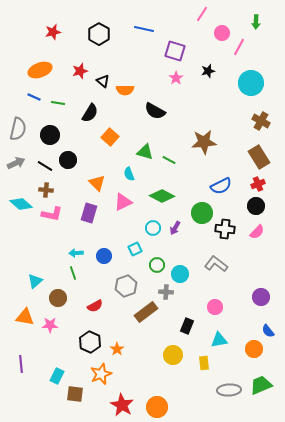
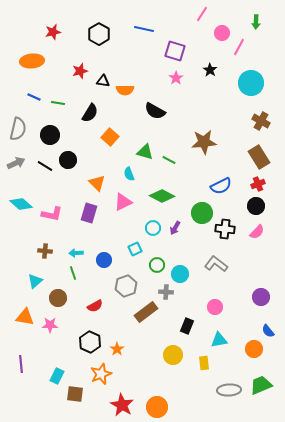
orange ellipse at (40, 70): moved 8 px left, 9 px up; rotated 15 degrees clockwise
black star at (208, 71): moved 2 px right, 1 px up; rotated 24 degrees counterclockwise
black triangle at (103, 81): rotated 32 degrees counterclockwise
brown cross at (46, 190): moved 1 px left, 61 px down
blue circle at (104, 256): moved 4 px down
